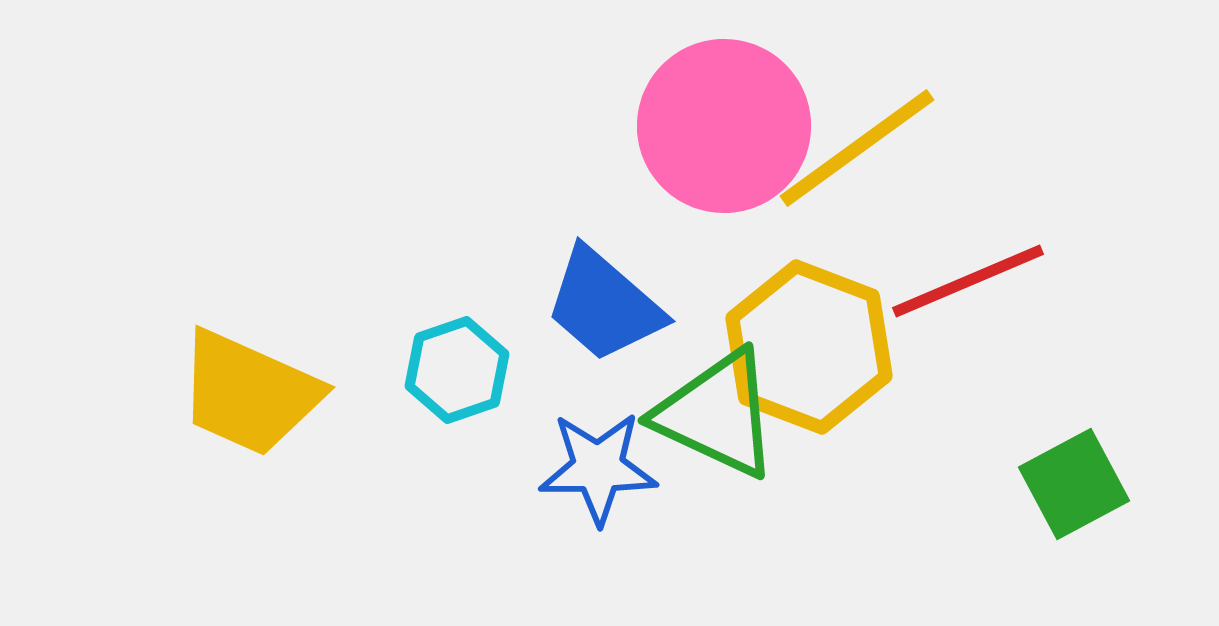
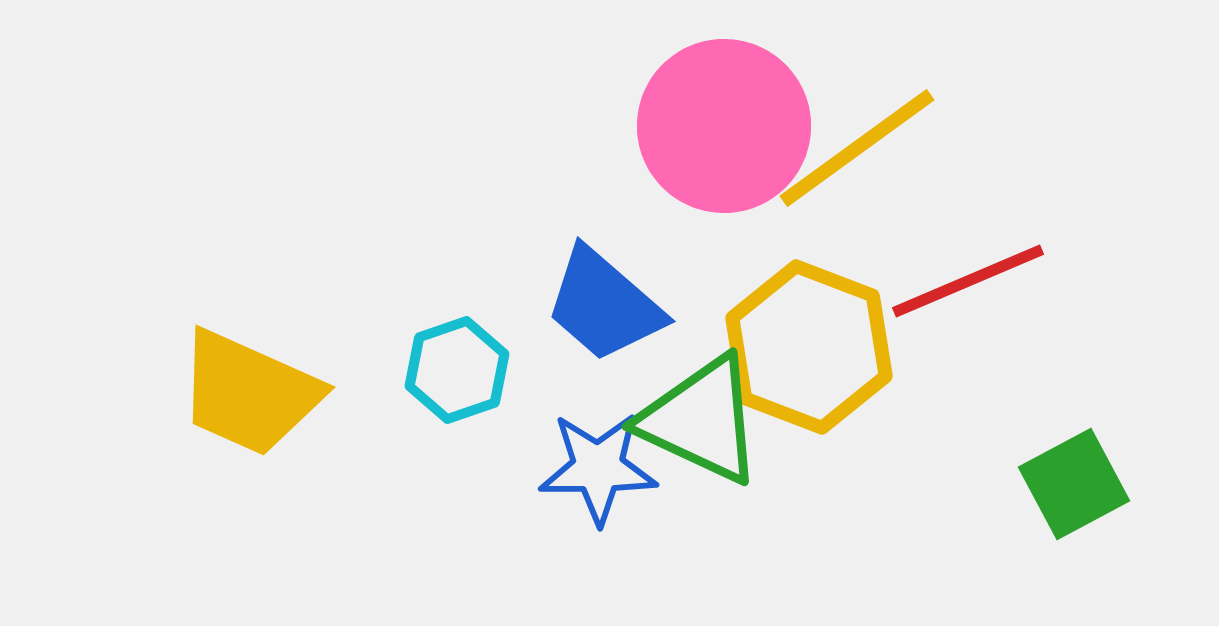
green triangle: moved 16 px left, 6 px down
